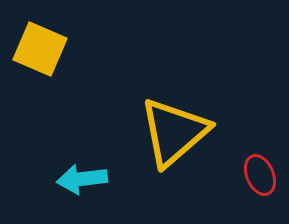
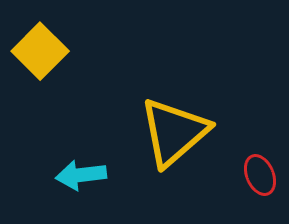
yellow square: moved 2 px down; rotated 22 degrees clockwise
cyan arrow: moved 1 px left, 4 px up
